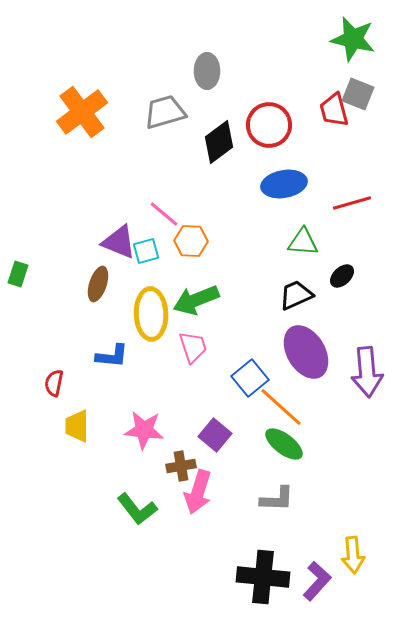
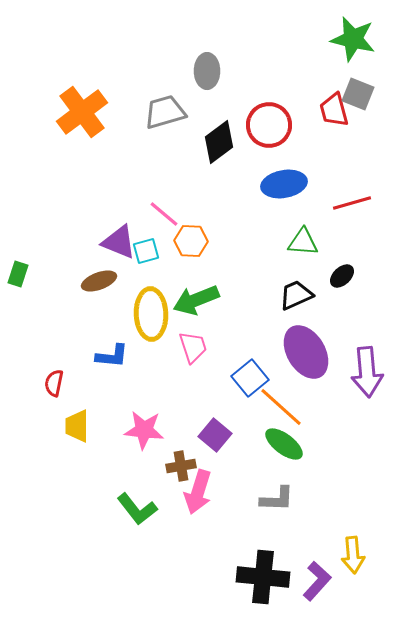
brown ellipse: moved 1 px right, 3 px up; rotated 52 degrees clockwise
